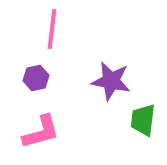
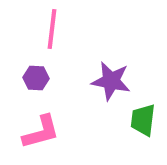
purple hexagon: rotated 15 degrees clockwise
